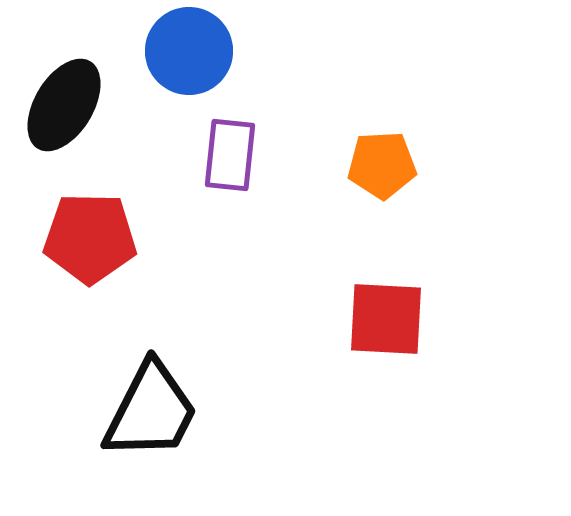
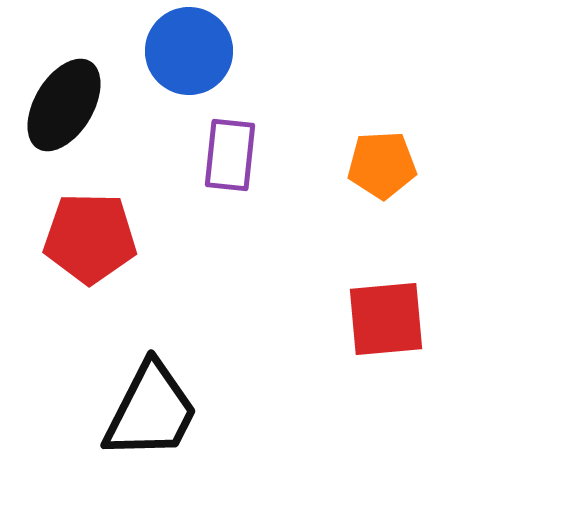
red square: rotated 8 degrees counterclockwise
